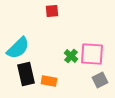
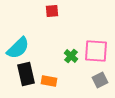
pink square: moved 4 px right, 3 px up
